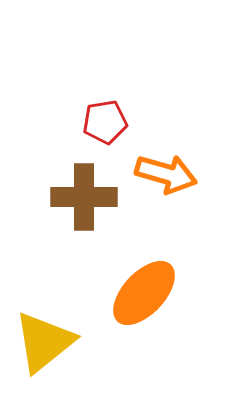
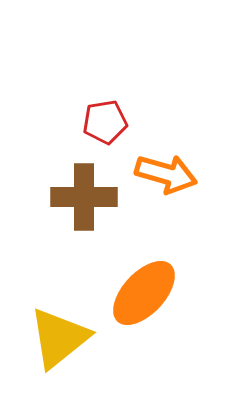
yellow triangle: moved 15 px right, 4 px up
